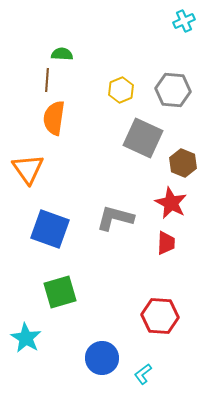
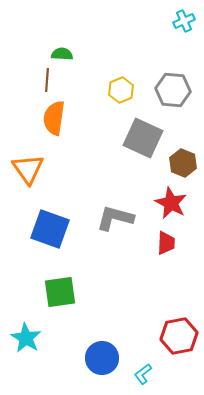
green square: rotated 8 degrees clockwise
red hexagon: moved 19 px right, 20 px down; rotated 15 degrees counterclockwise
